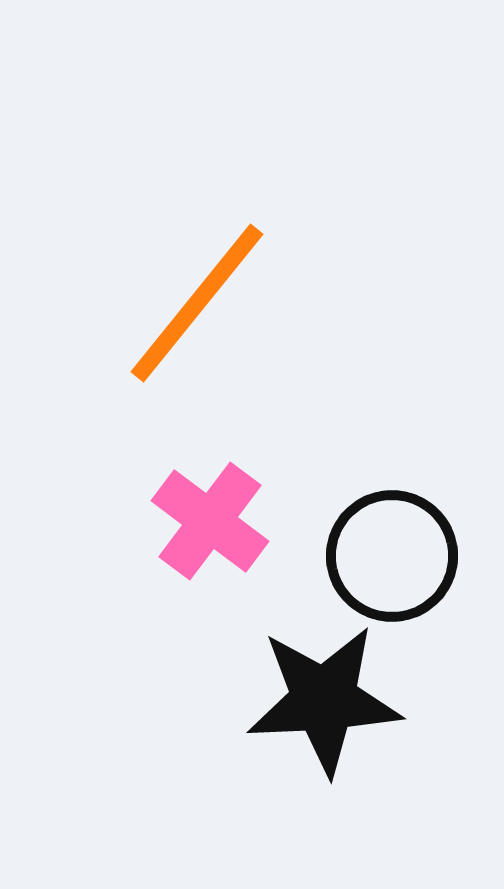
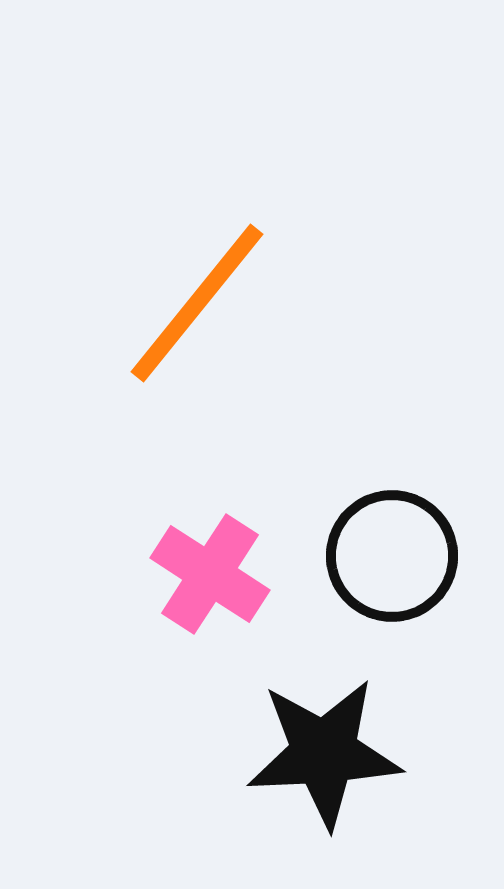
pink cross: moved 53 px down; rotated 4 degrees counterclockwise
black star: moved 53 px down
